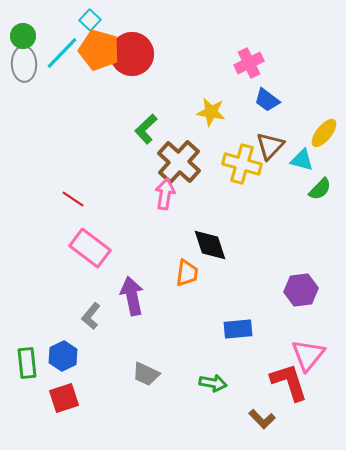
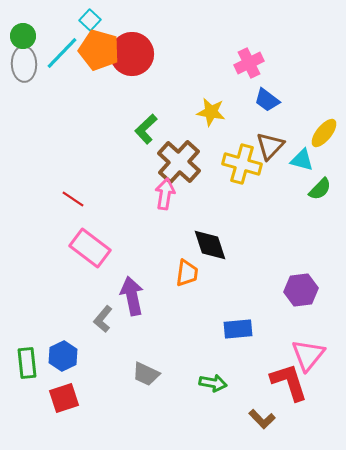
gray L-shape: moved 12 px right, 3 px down
